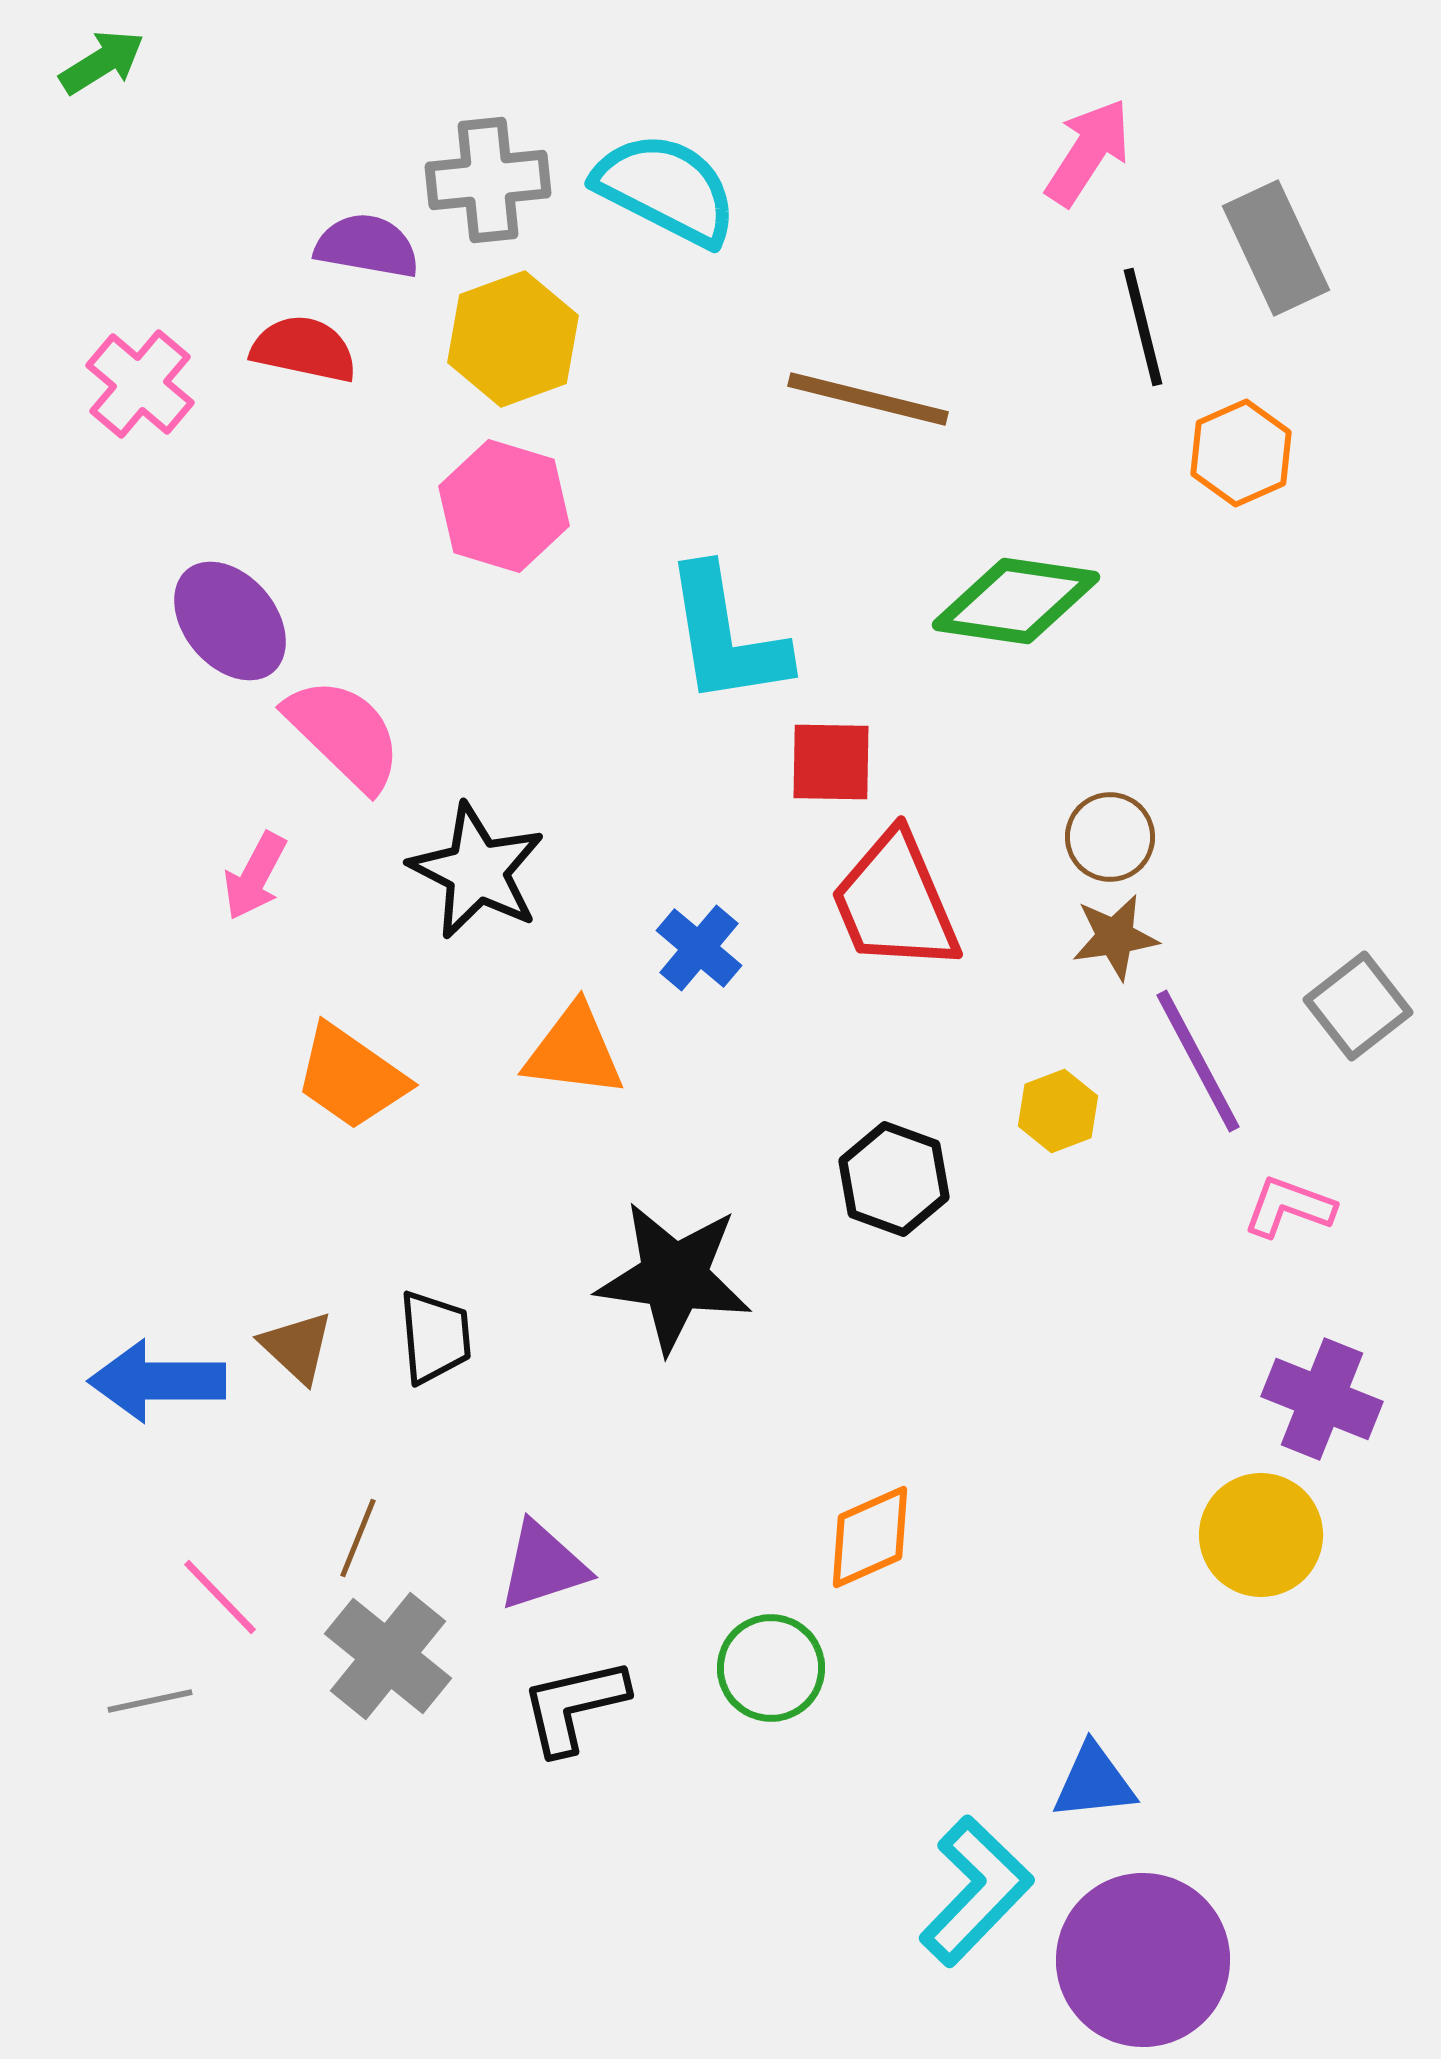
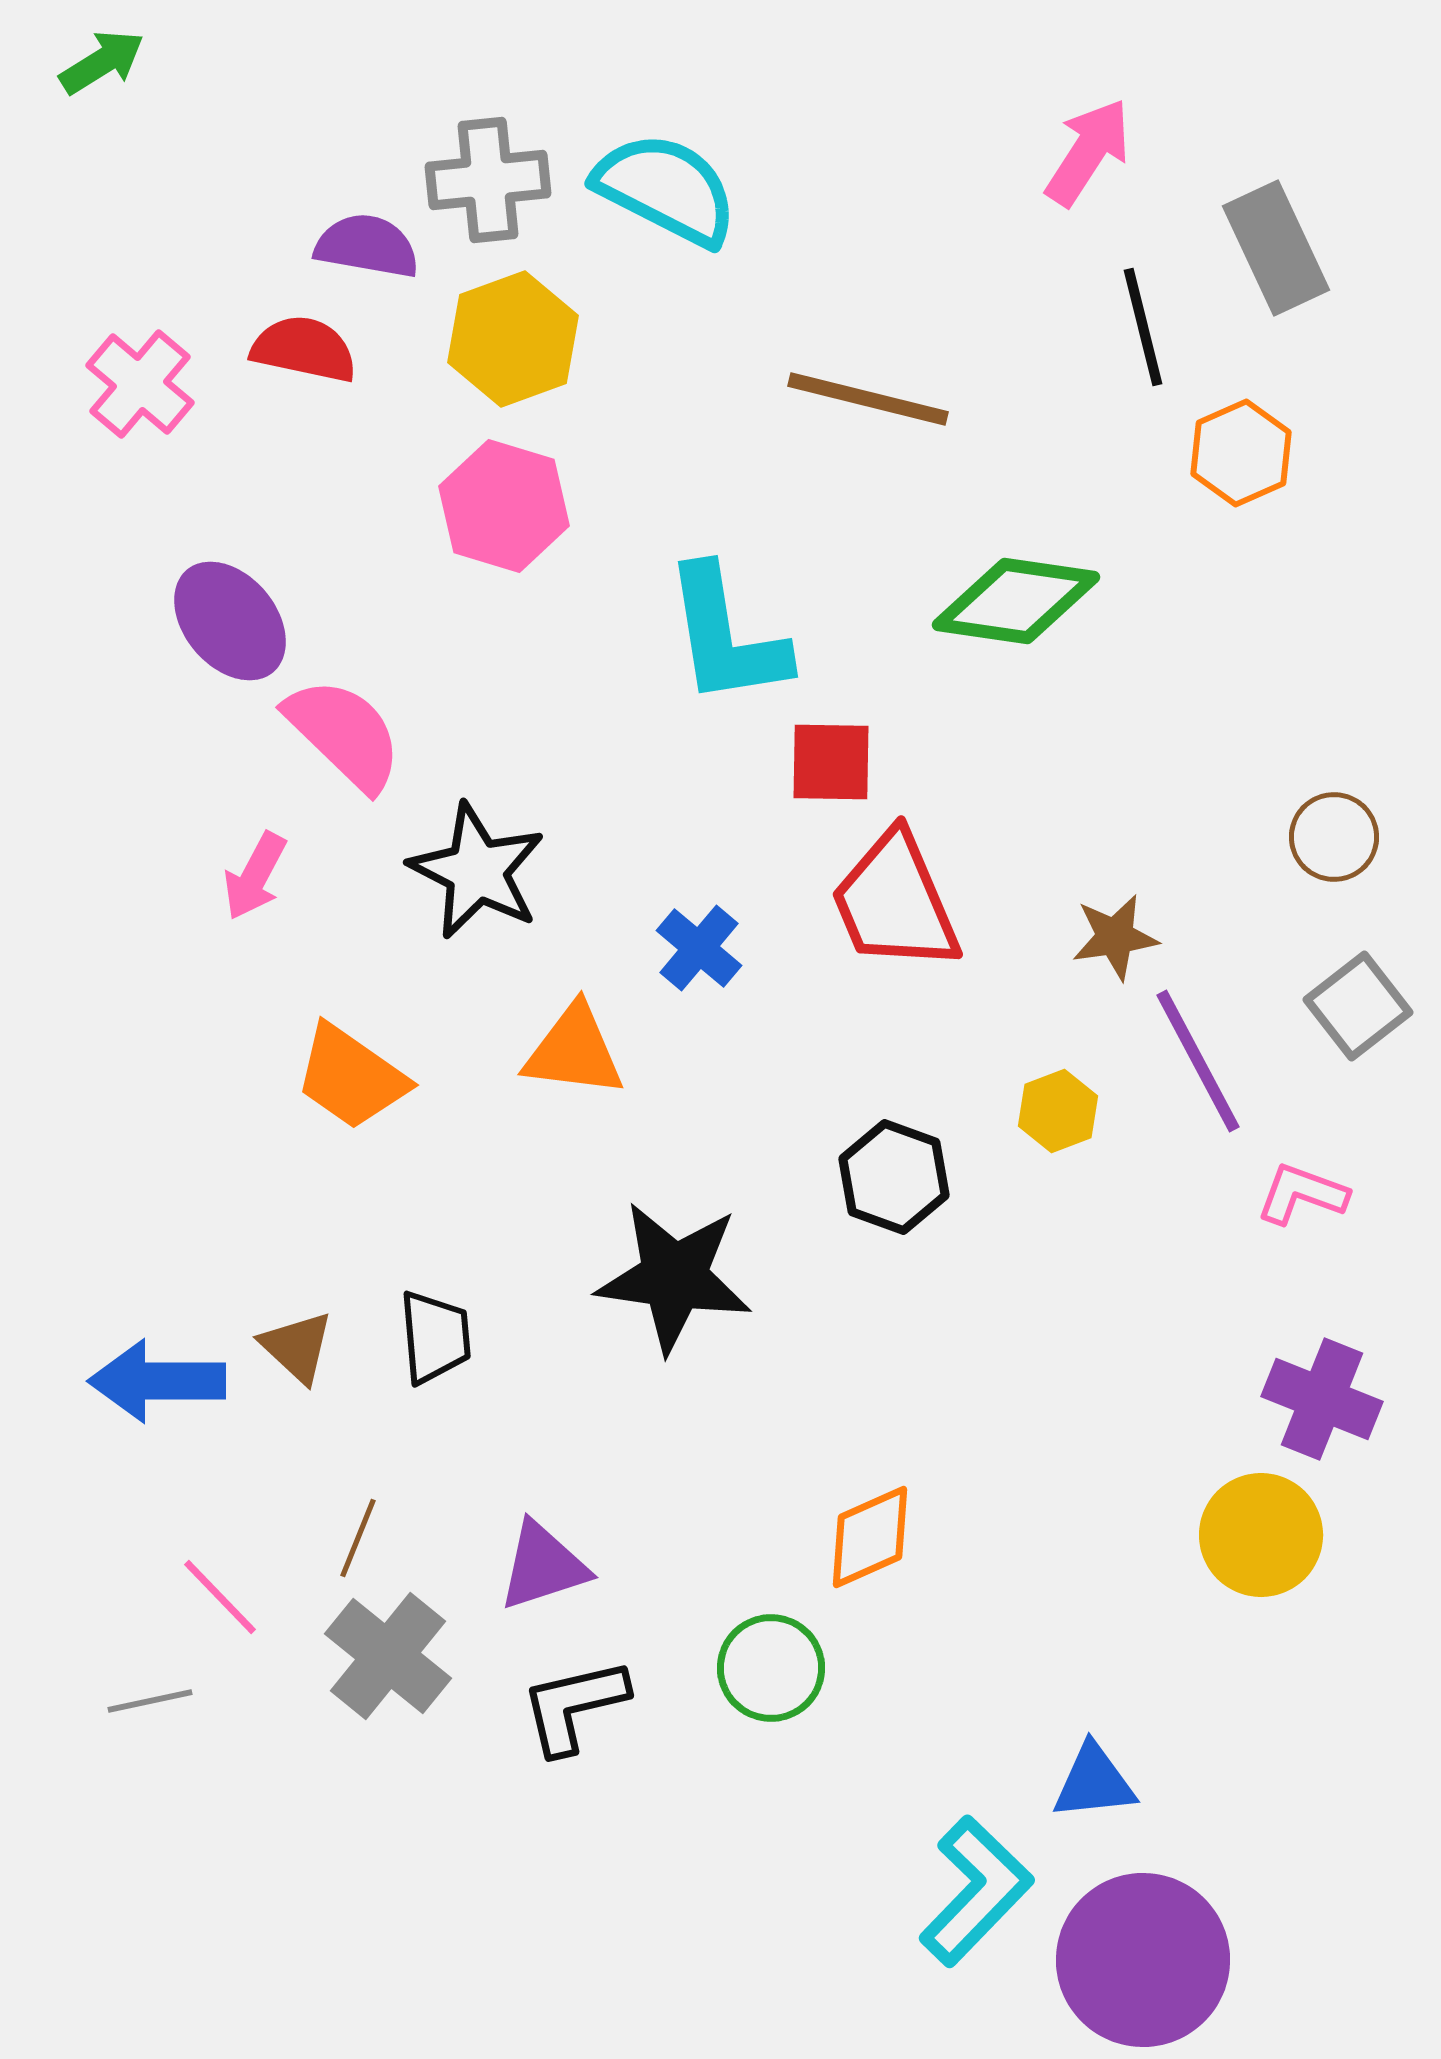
brown circle at (1110, 837): moved 224 px right
black hexagon at (894, 1179): moved 2 px up
pink L-shape at (1289, 1207): moved 13 px right, 13 px up
